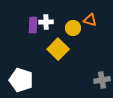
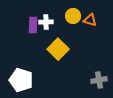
yellow circle: moved 12 px up
gray cross: moved 3 px left
